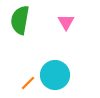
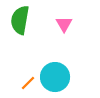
pink triangle: moved 2 px left, 2 px down
cyan circle: moved 2 px down
